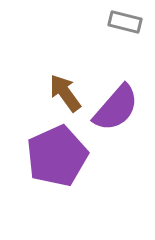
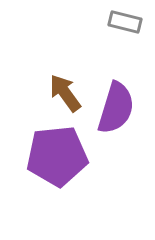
purple semicircle: rotated 24 degrees counterclockwise
purple pentagon: rotated 18 degrees clockwise
